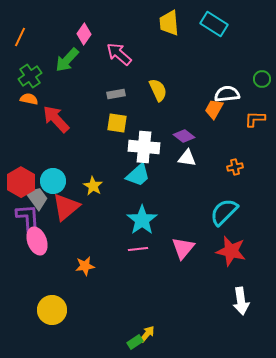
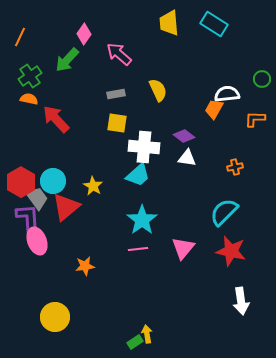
yellow circle: moved 3 px right, 7 px down
yellow arrow: rotated 48 degrees counterclockwise
